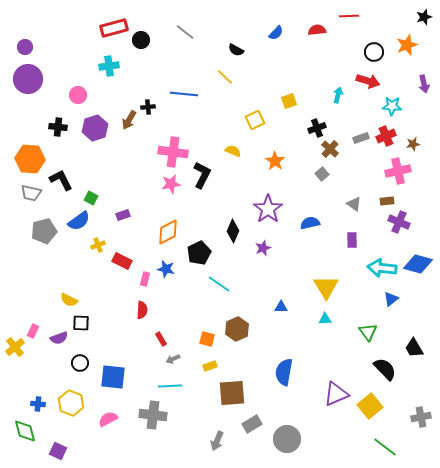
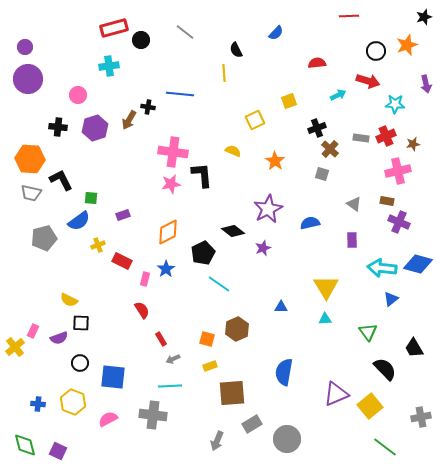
red semicircle at (317, 30): moved 33 px down
black semicircle at (236, 50): rotated 35 degrees clockwise
black circle at (374, 52): moved 2 px right, 1 px up
yellow line at (225, 77): moved 1 px left, 4 px up; rotated 42 degrees clockwise
purple arrow at (424, 84): moved 2 px right
blue line at (184, 94): moved 4 px left
cyan arrow at (338, 95): rotated 49 degrees clockwise
cyan star at (392, 106): moved 3 px right, 2 px up
black cross at (148, 107): rotated 16 degrees clockwise
gray rectangle at (361, 138): rotated 28 degrees clockwise
gray square at (322, 174): rotated 32 degrees counterclockwise
black L-shape at (202, 175): rotated 32 degrees counterclockwise
green square at (91, 198): rotated 24 degrees counterclockwise
brown rectangle at (387, 201): rotated 16 degrees clockwise
purple star at (268, 209): rotated 8 degrees clockwise
gray pentagon at (44, 231): moved 7 px down
black diamond at (233, 231): rotated 75 degrees counterclockwise
black pentagon at (199, 253): moved 4 px right
blue star at (166, 269): rotated 24 degrees clockwise
red semicircle at (142, 310): rotated 36 degrees counterclockwise
yellow hexagon at (71, 403): moved 2 px right, 1 px up
green diamond at (25, 431): moved 14 px down
